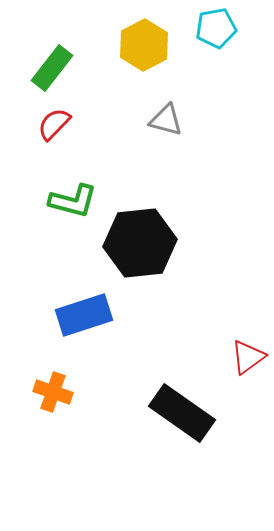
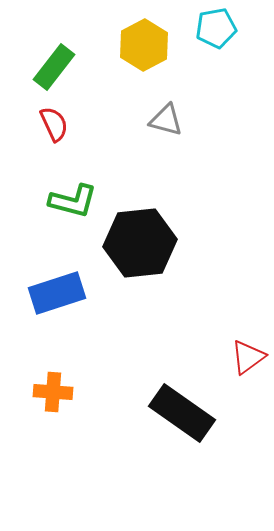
green rectangle: moved 2 px right, 1 px up
red semicircle: rotated 111 degrees clockwise
blue rectangle: moved 27 px left, 22 px up
orange cross: rotated 15 degrees counterclockwise
